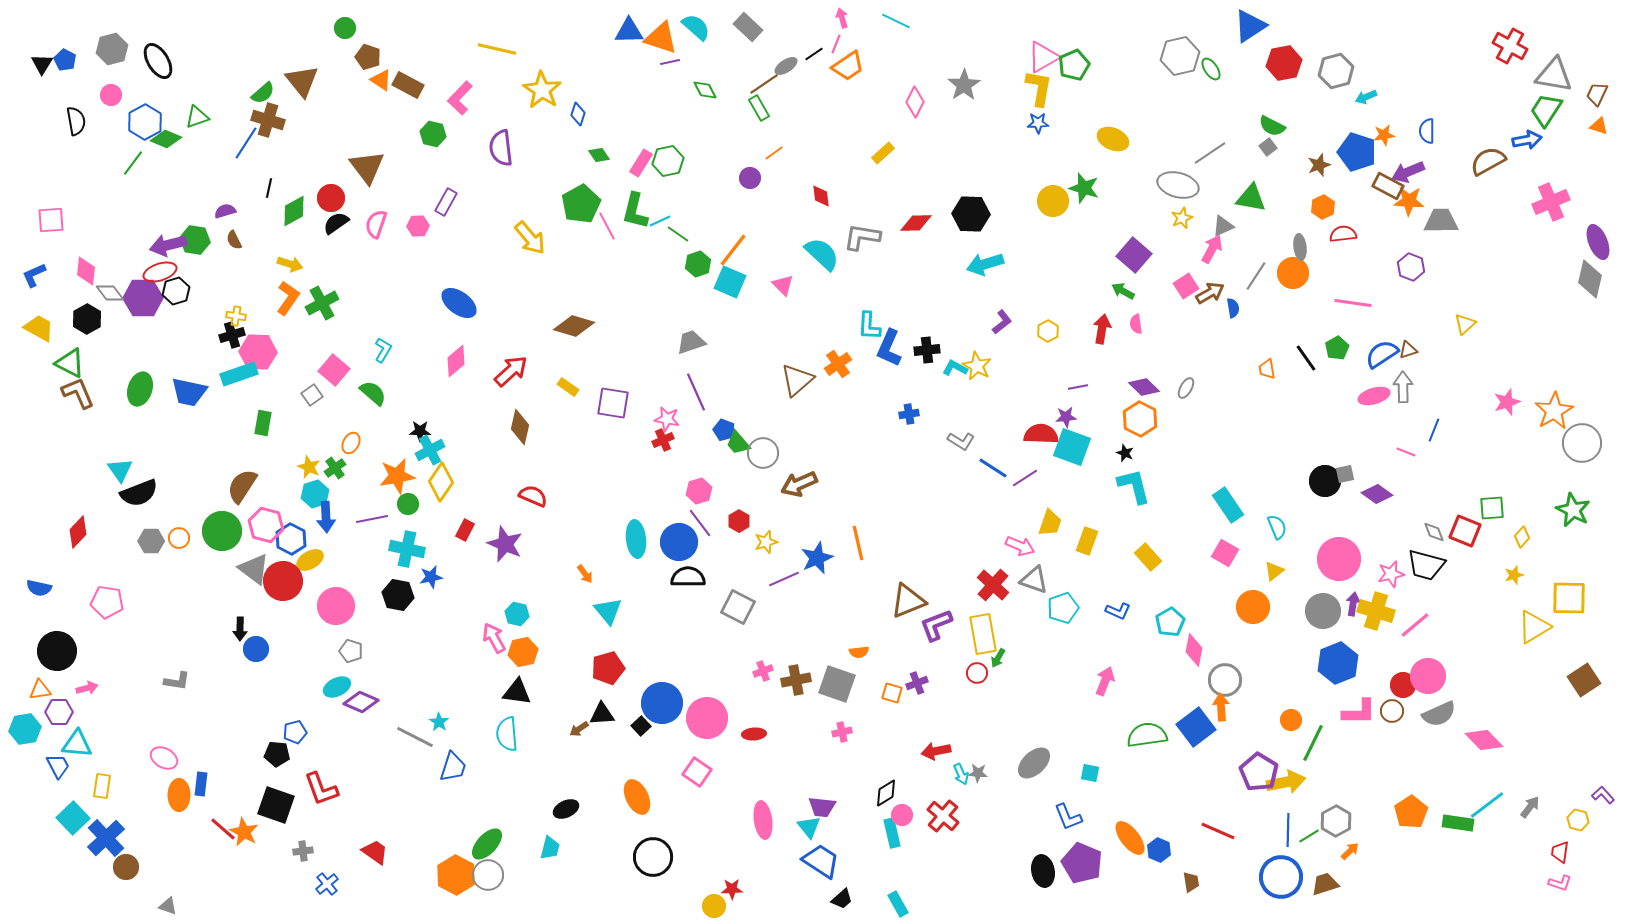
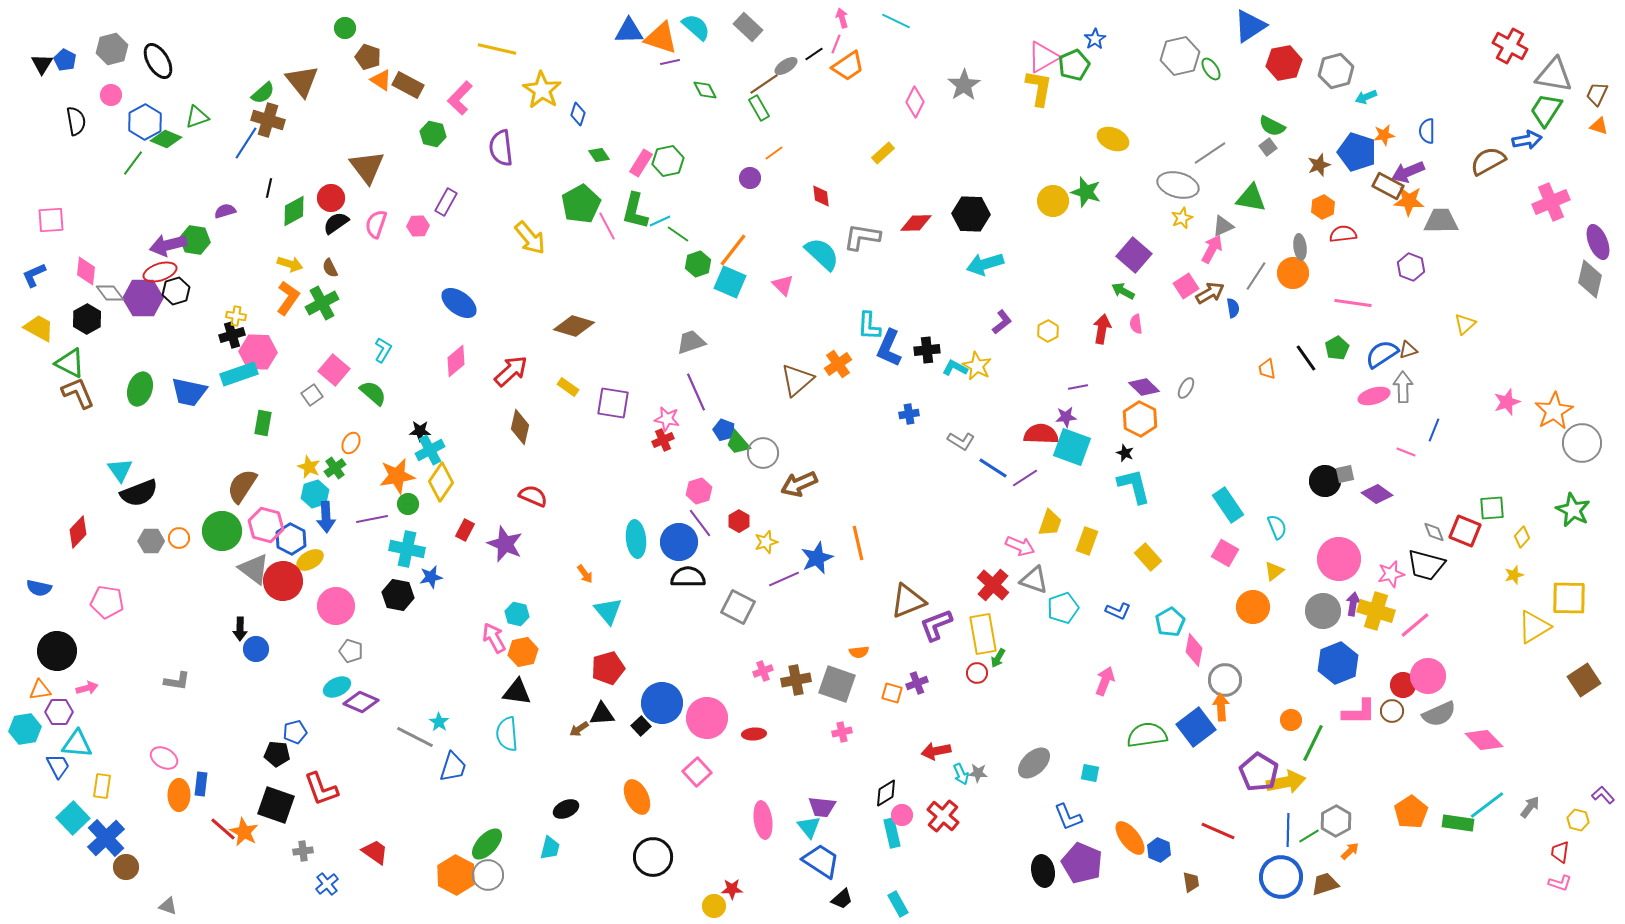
blue star at (1038, 123): moved 57 px right, 84 px up; rotated 30 degrees counterclockwise
green star at (1084, 188): moved 2 px right, 4 px down
brown semicircle at (234, 240): moved 96 px right, 28 px down
pink square at (697, 772): rotated 12 degrees clockwise
